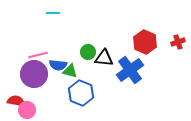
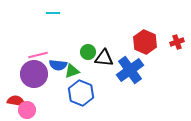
red cross: moved 1 px left
green triangle: moved 2 px right; rotated 35 degrees counterclockwise
